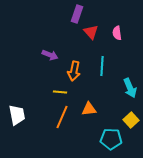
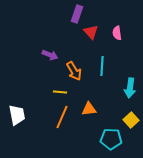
orange arrow: rotated 42 degrees counterclockwise
cyan arrow: rotated 30 degrees clockwise
